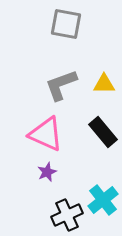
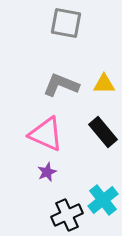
gray square: moved 1 px up
gray L-shape: rotated 42 degrees clockwise
